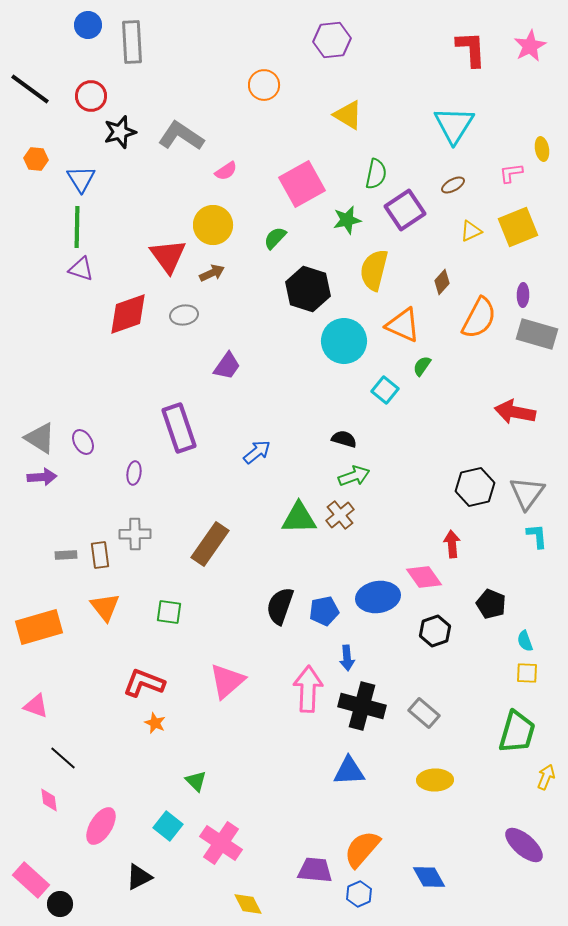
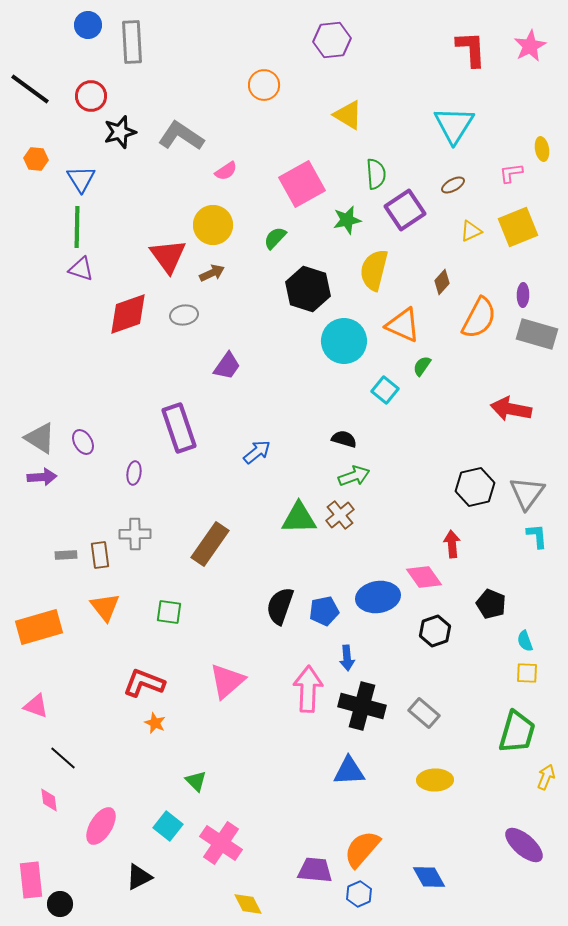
green semicircle at (376, 174): rotated 16 degrees counterclockwise
red arrow at (515, 412): moved 4 px left, 3 px up
pink rectangle at (31, 880): rotated 42 degrees clockwise
